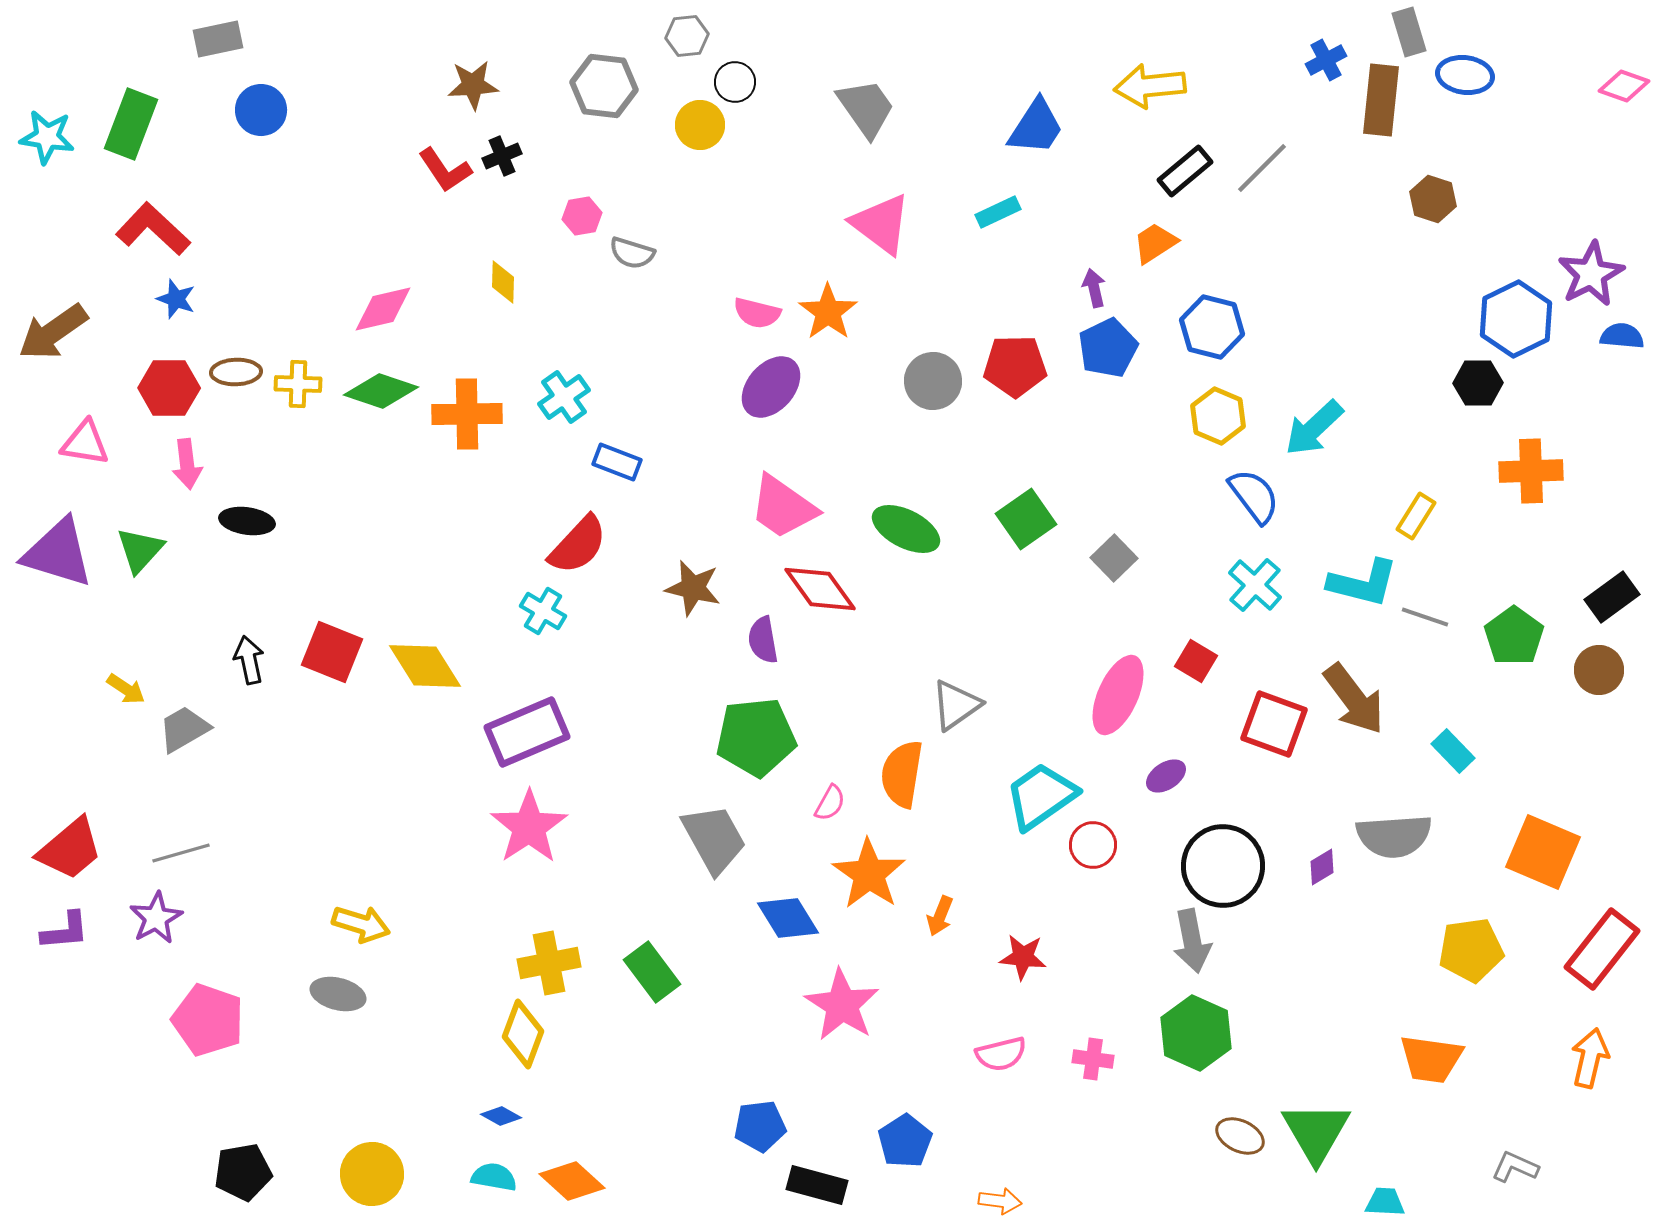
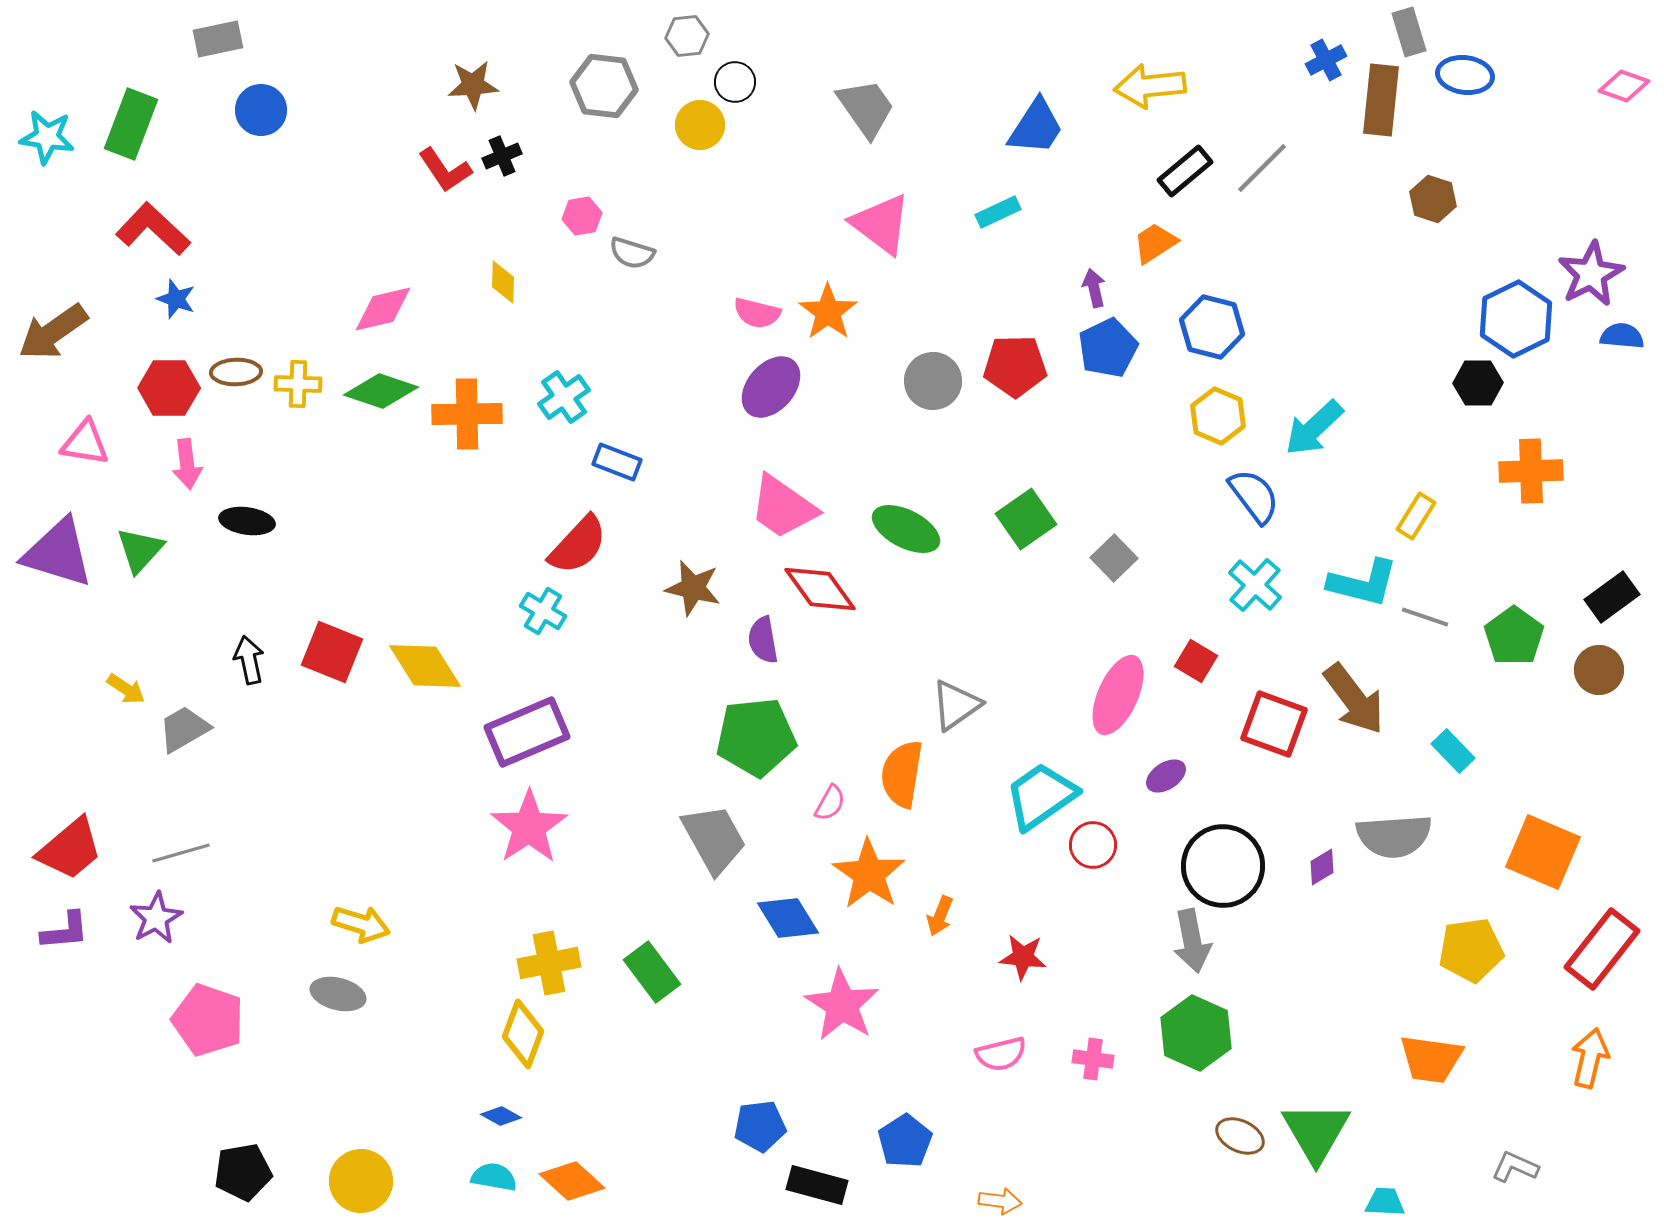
yellow circle at (372, 1174): moved 11 px left, 7 px down
